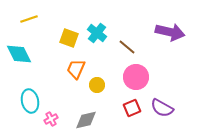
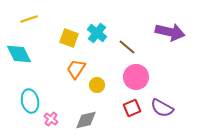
orange trapezoid: rotated 10 degrees clockwise
pink cross: rotated 24 degrees counterclockwise
